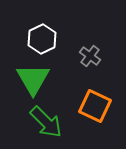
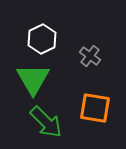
orange square: moved 2 px down; rotated 16 degrees counterclockwise
